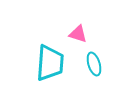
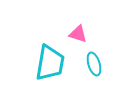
cyan trapezoid: rotated 6 degrees clockwise
